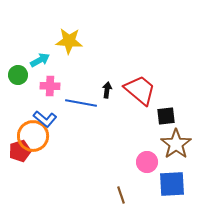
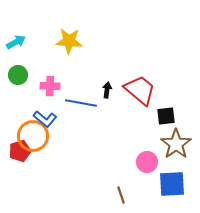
cyan arrow: moved 24 px left, 18 px up
